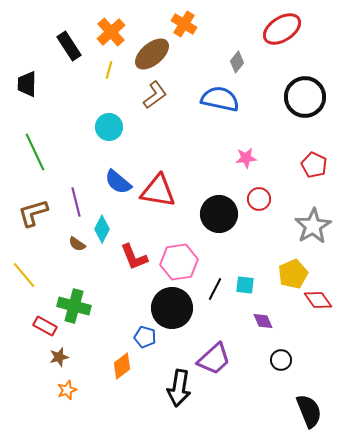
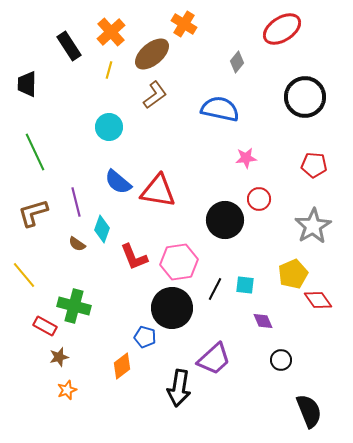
blue semicircle at (220, 99): moved 10 px down
red pentagon at (314, 165): rotated 20 degrees counterclockwise
black circle at (219, 214): moved 6 px right, 6 px down
cyan diamond at (102, 229): rotated 8 degrees counterclockwise
